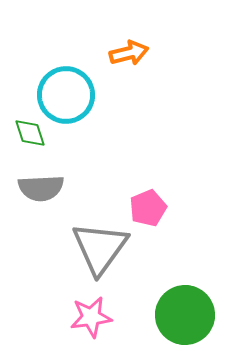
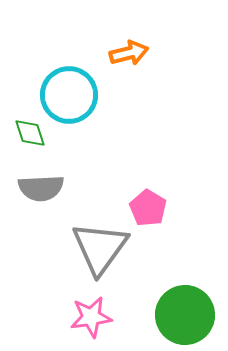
cyan circle: moved 3 px right
pink pentagon: rotated 18 degrees counterclockwise
